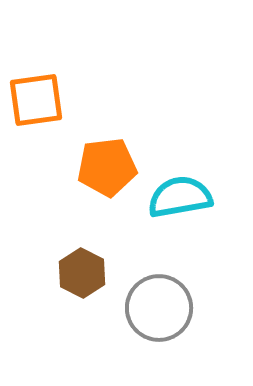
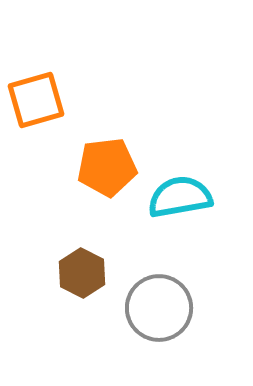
orange square: rotated 8 degrees counterclockwise
